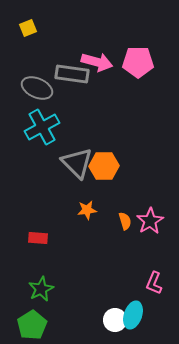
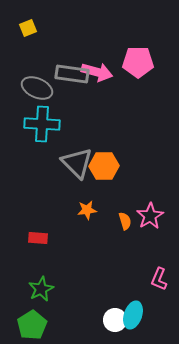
pink arrow: moved 10 px down
cyan cross: moved 3 px up; rotated 32 degrees clockwise
pink star: moved 5 px up
pink L-shape: moved 5 px right, 4 px up
